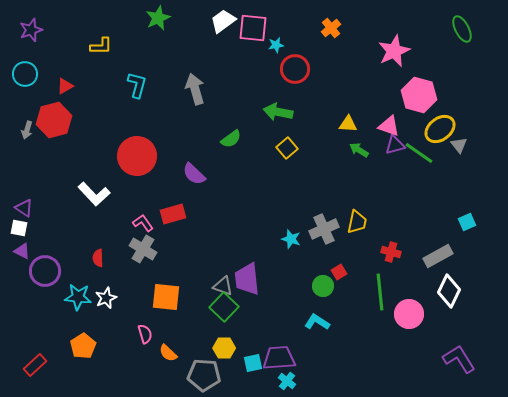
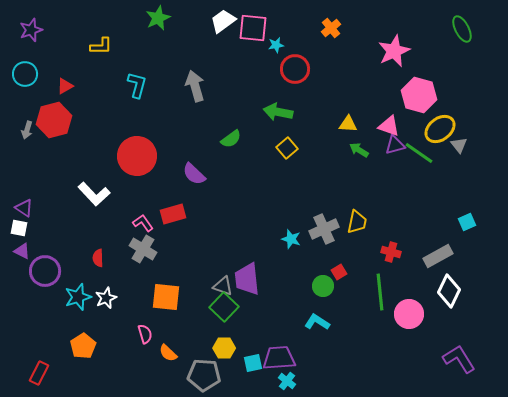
gray arrow at (195, 89): moved 3 px up
cyan star at (78, 297): rotated 24 degrees counterclockwise
red rectangle at (35, 365): moved 4 px right, 8 px down; rotated 20 degrees counterclockwise
